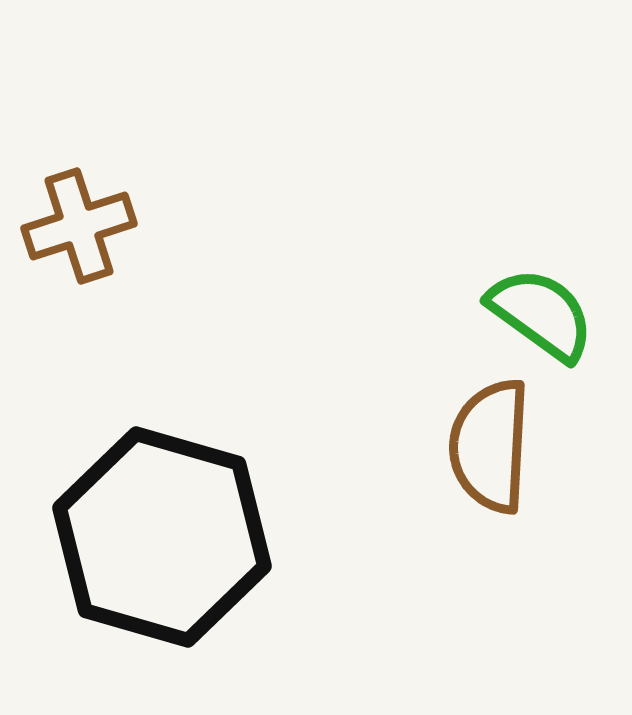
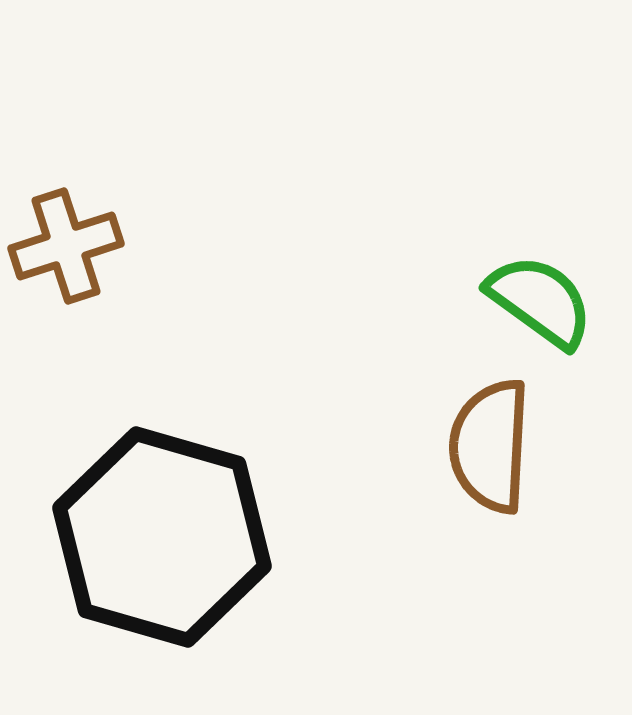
brown cross: moved 13 px left, 20 px down
green semicircle: moved 1 px left, 13 px up
